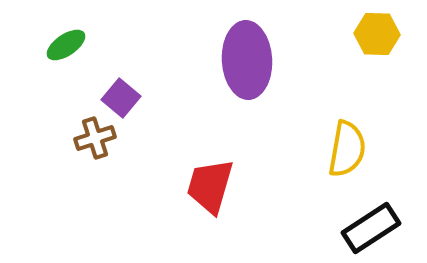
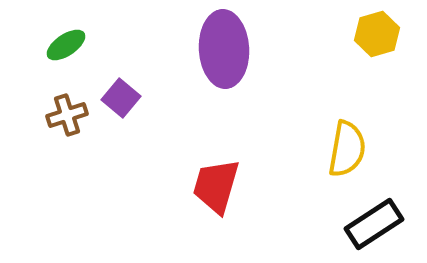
yellow hexagon: rotated 18 degrees counterclockwise
purple ellipse: moved 23 px left, 11 px up
brown cross: moved 28 px left, 23 px up
red trapezoid: moved 6 px right
black rectangle: moved 3 px right, 4 px up
